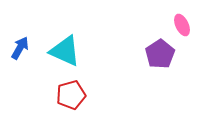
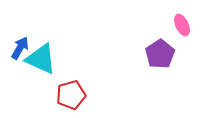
cyan triangle: moved 24 px left, 8 px down
